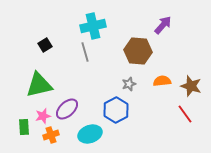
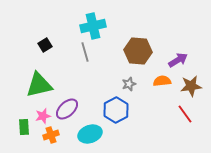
purple arrow: moved 15 px right, 35 px down; rotated 18 degrees clockwise
brown star: rotated 25 degrees counterclockwise
